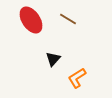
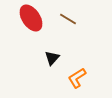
red ellipse: moved 2 px up
black triangle: moved 1 px left, 1 px up
